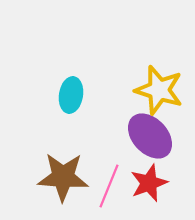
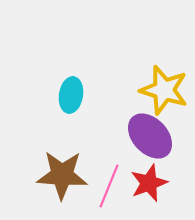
yellow star: moved 5 px right
brown star: moved 1 px left, 2 px up
